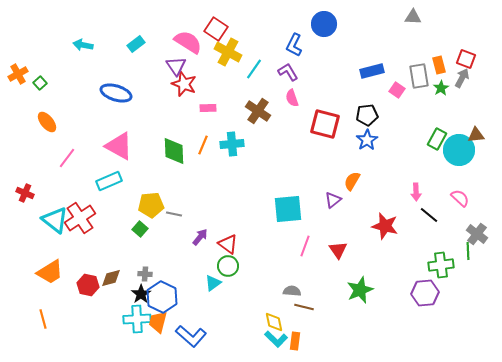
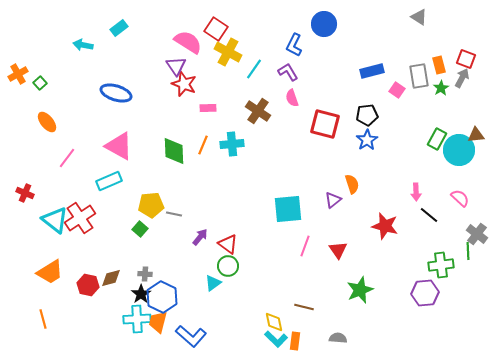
gray triangle at (413, 17): moved 6 px right; rotated 30 degrees clockwise
cyan rectangle at (136, 44): moved 17 px left, 16 px up
orange semicircle at (352, 181): moved 3 px down; rotated 132 degrees clockwise
gray semicircle at (292, 291): moved 46 px right, 47 px down
